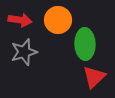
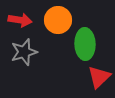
red triangle: moved 5 px right
